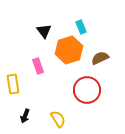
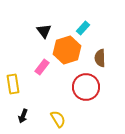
cyan rectangle: moved 2 px right, 1 px down; rotated 64 degrees clockwise
orange hexagon: moved 2 px left
brown semicircle: rotated 66 degrees counterclockwise
pink rectangle: moved 4 px right, 1 px down; rotated 56 degrees clockwise
red circle: moved 1 px left, 3 px up
black arrow: moved 2 px left
